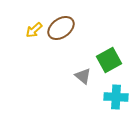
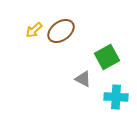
brown ellipse: moved 3 px down
green square: moved 2 px left, 3 px up
gray triangle: moved 3 px down; rotated 12 degrees counterclockwise
